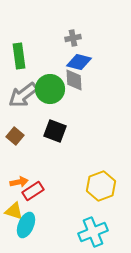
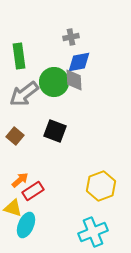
gray cross: moved 2 px left, 1 px up
blue diamond: rotated 25 degrees counterclockwise
green circle: moved 4 px right, 7 px up
gray arrow: moved 1 px right, 1 px up
orange arrow: moved 1 px right, 2 px up; rotated 30 degrees counterclockwise
yellow triangle: moved 1 px left, 3 px up
